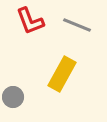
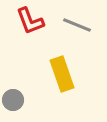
yellow rectangle: rotated 48 degrees counterclockwise
gray circle: moved 3 px down
